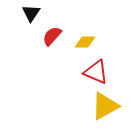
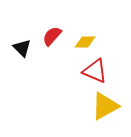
black triangle: moved 9 px left, 35 px down; rotated 18 degrees counterclockwise
red triangle: moved 1 px left, 1 px up
